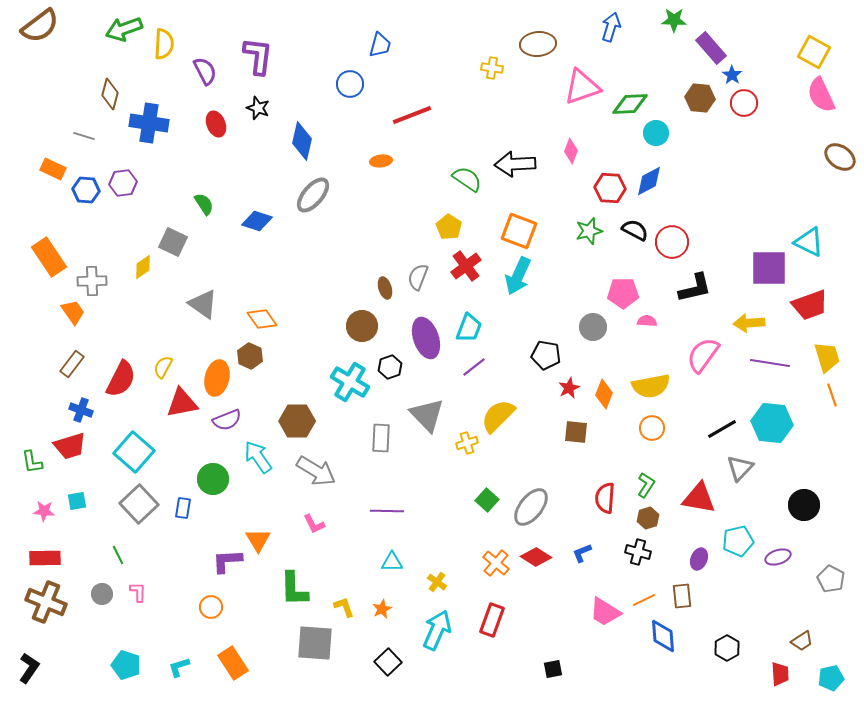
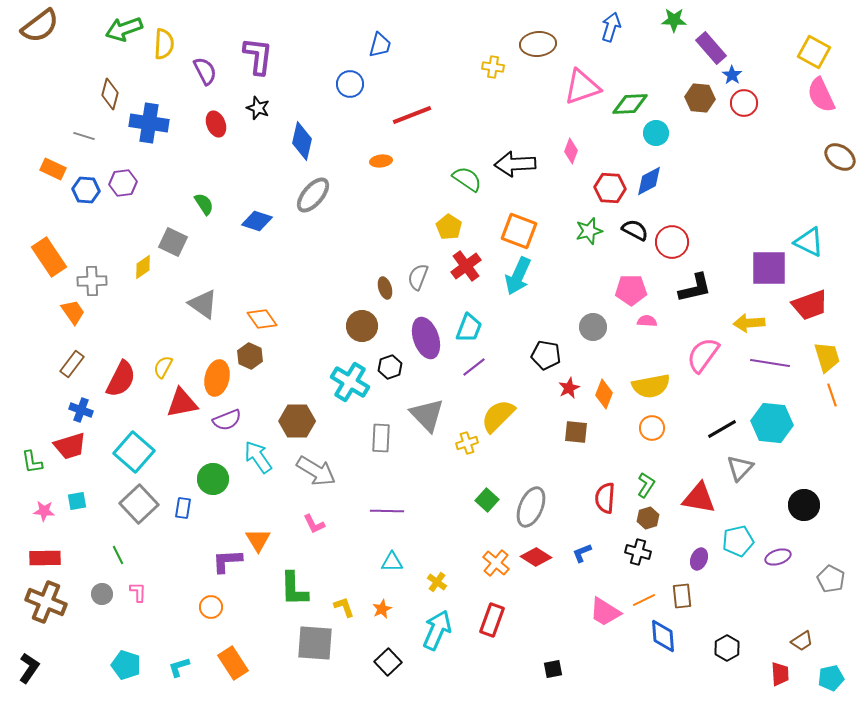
yellow cross at (492, 68): moved 1 px right, 1 px up
pink pentagon at (623, 293): moved 8 px right, 3 px up
gray ellipse at (531, 507): rotated 15 degrees counterclockwise
